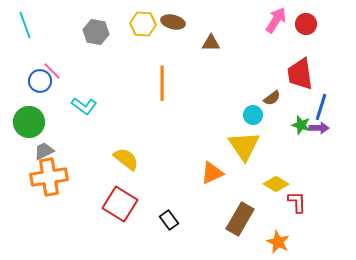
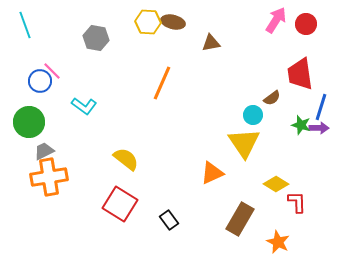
yellow hexagon: moved 5 px right, 2 px up
gray hexagon: moved 6 px down
brown triangle: rotated 12 degrees counterclockwise
orange line: rotated 24 degrees clockwise
yellow triangle: moved 3 px up
